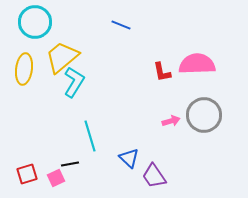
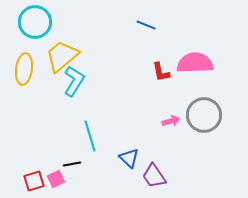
blue line: moved 25 px right
yellow trapezoid: moved 1 px up
pink semicircle: moved 2 px left, 1 px up
red L-shape: moved 1 px left
cyan L-shape: moved 1 px up
black line: moved 2 px right
red square: moved 7 px right, 7 px down
pink square: moved 1 px down
